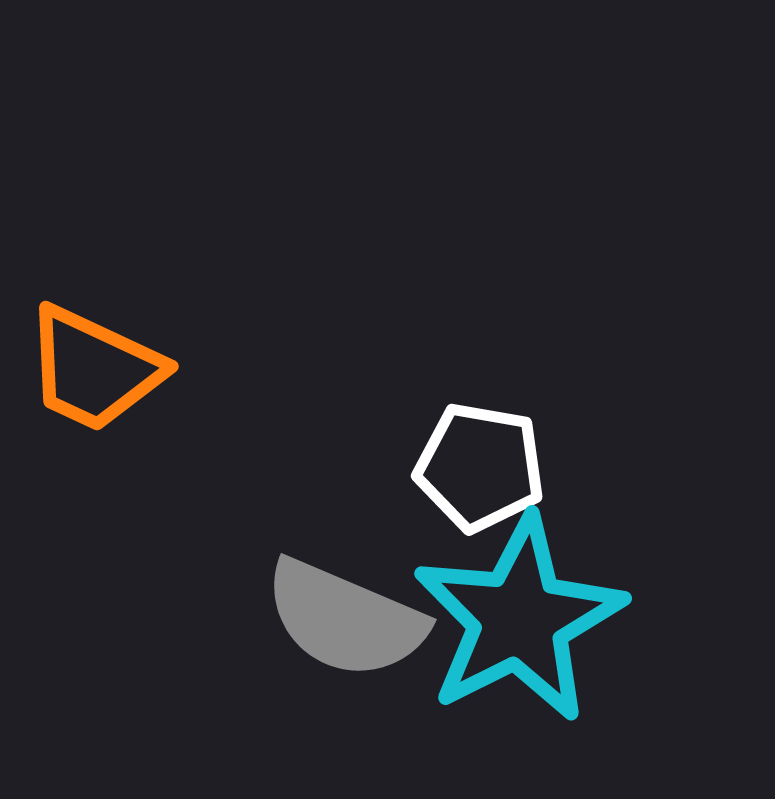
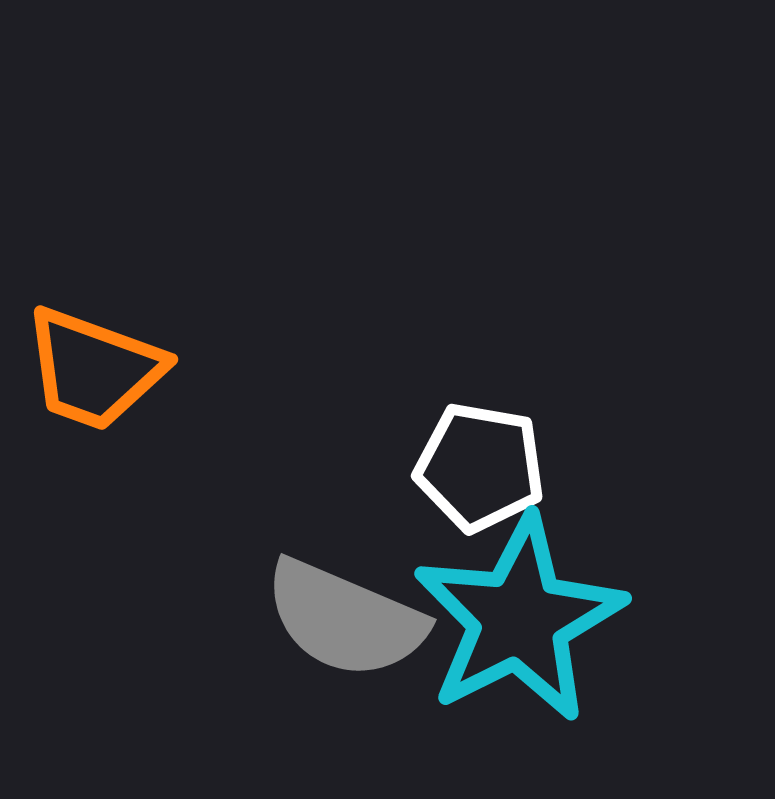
orange trapezoid: rotated 5 degrees counterclockwise
